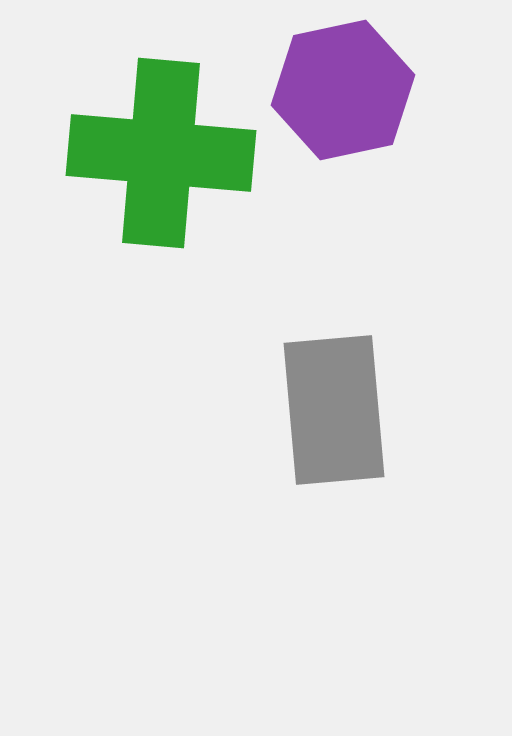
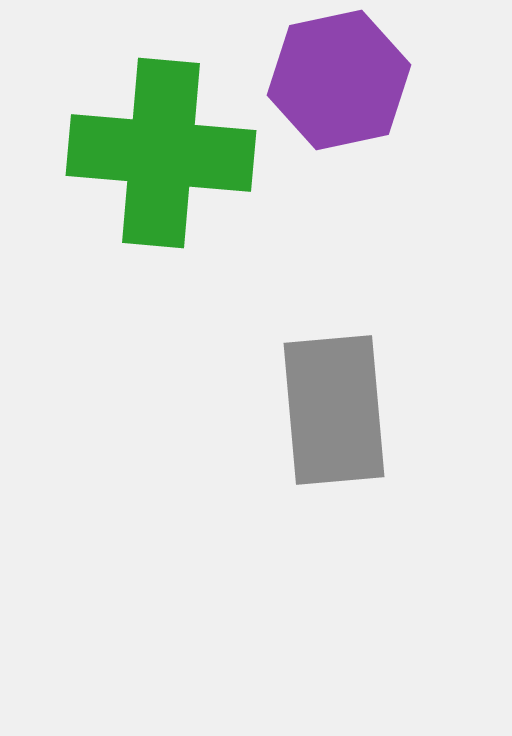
purple hexagon: moved 4 px left, 10 px up
